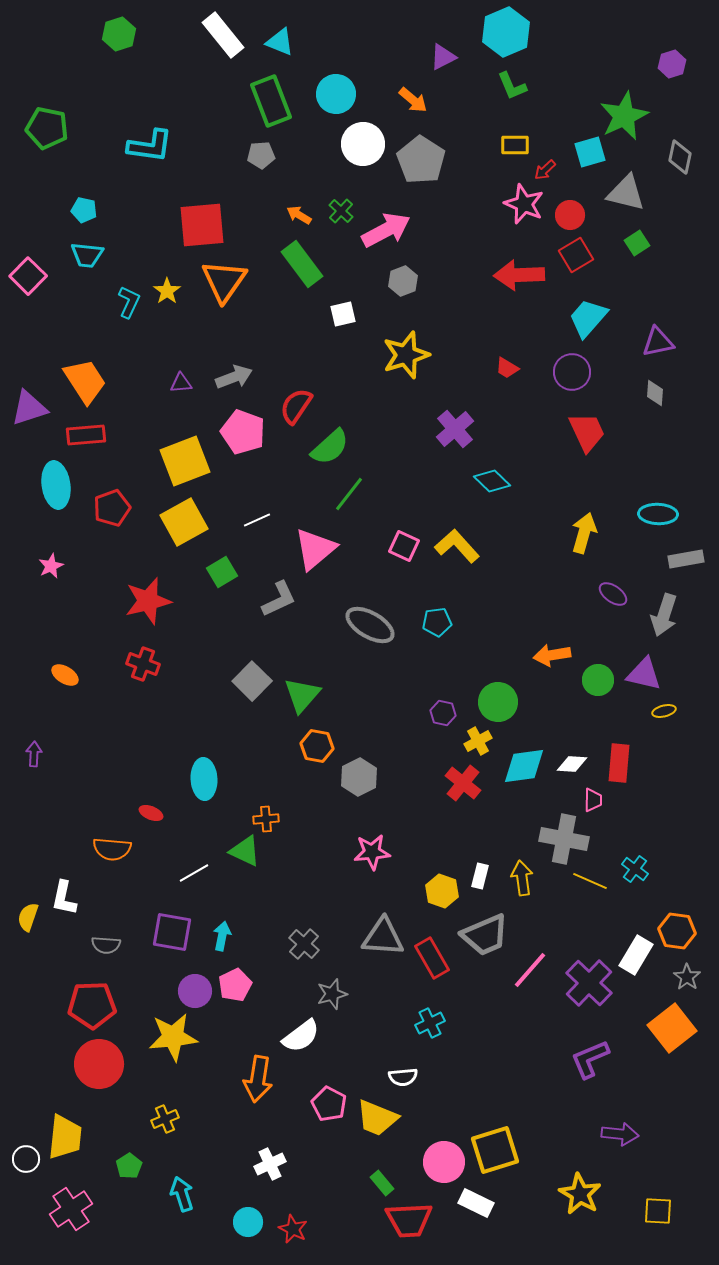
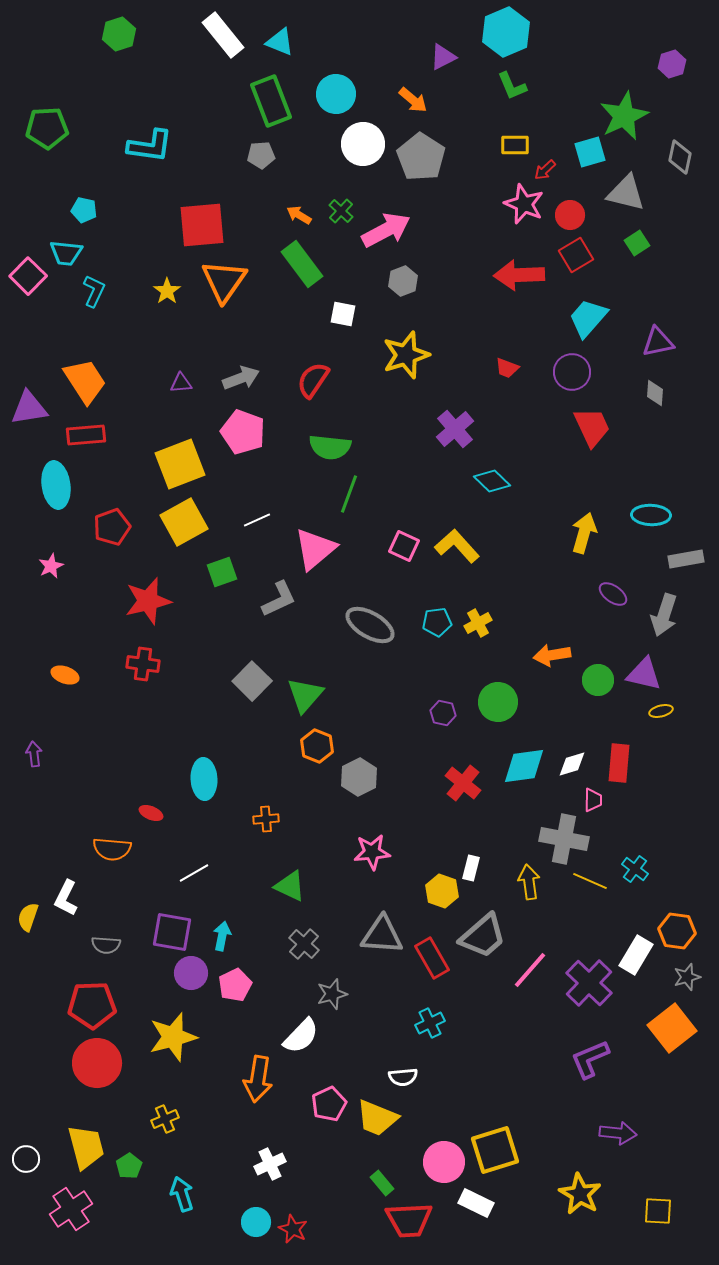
green pentagon at (47, 128): rotated 15 degrees counterclockwise
gray pentagon at (421, 160): moved 3 px up
cyan trapezoid at (87, 255): moved 21 px left, 2 px up
cyan L-shape at (129, 302): moved 35 px left, 11 px up
white square at (343, 314): rotated 24 degrees clockwise
red trapezoid at (507, 368): rotated 10 degrees counterclockwise
gray arrow at (234, 377): moved 7 px right, 1 px down
red semicircle at (296, 406): moved 17 px right, 26 px up
purple triangle at (29, 408): rotated 9 degrees clockwise
red trapezoid at (587, 432): moved 5 px right, 5 px up
green semicircle at (330, 447): rotated 48 degrees clockwise
yellow square at (185, 461): moved 5 px left, 3 px down
green line at (349, 494): rotated 18 degrees counterclockwise
red pentagon at (112, 508): moved 19 px down
cyan ellipse at (658, 514): moved 7 px left, 1 px down
green square at (222, 572): rotated 12 degrees clockwise
red cross at (143, 664): rotated 12 degrees counterclockwise
orange ellipse at (65, 675): rotated 12 degrees counterclockwise
green triangle at (302, 695): moved 3 px right
yellow ellipse at (664, 711): moved 3 px left
yellow cross at (478, 741): moved 118 px up
orange hexagon at (317, 746): rotated 12 degrees clockwise
purple arrow at (34, 754): rotated 10 degrees counterclockwise
white diamond at (572, 764): rotated 20 degrees counterclockwise
green triangle at (245, 851): moved 45 px right, 35 px down
white rectangle at (480, 876): moved 9 px left, 8 px up
yellow arrow at (522, 878): moved 7 px right, 4 px down
white L-shape at (64, 898): moved 2 px right; rotated 15 degrees clockwise
gray trapezoid at (485, 935): moved 2 px left, 1 px down; rotated 18 degrees counterclockwise
gray triangle at (383, 937): moved 1 px left, 2 px up
gray star at (687, 977): rotated 20 degrees clockwise
purple circle at (195, 991): moved 4 px left, 18 px up
white semicircle at (301, 1036): rotated 9 degrees counterclockwise
yellow star at (173, 1037): rotated 9 degrees counterclockwise
red circle at (99, 1064): moved 2 px left, 1 px up
pink pentagon at (329, 1104): rotated 20 degrees clockwise
purple arrow at (620, 1134): moved 2 px left, 1 px up
yellow trapezoid at (65, 1137): moved 21 px right, 10 px down; rotated 21 degrees counterclockwise
cyan circle at (248, 1222): moved 8 px right
